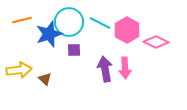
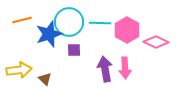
cyan line: rotated 25 degrees counterclockwise
